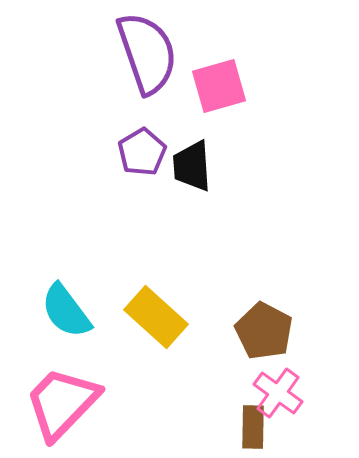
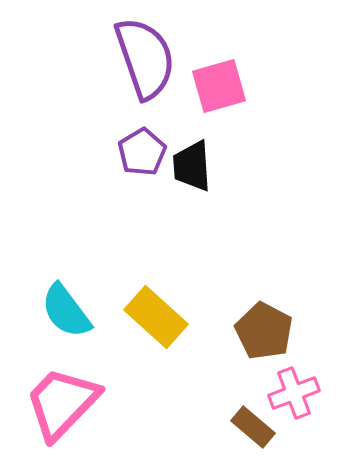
purple semicircle: moved 2 px left, 5 px down
pink cross: moved 16 px right; rotated 33 degrees clockwise
brown rectangle: rotated 51 degrees counterclockwise
